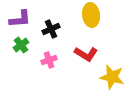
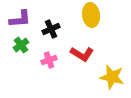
red L-shape: moved 4 px left
